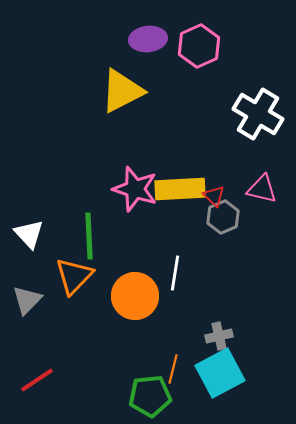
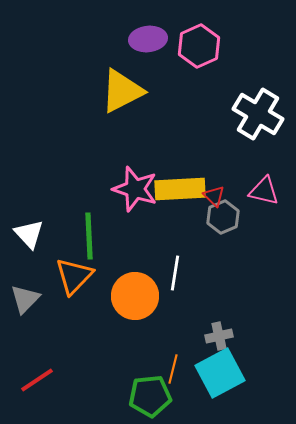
pink triangle: moved 2 px right, 2 px down
gray triangle: moved 2 px left, 1 px up
